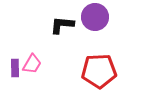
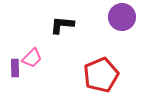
purple circle: moved 27 px right
pink trapezoid: moved 6 px up; rotated 15 degrees clockwise
red pentagon: moved 2 px right, 4 px down; rotated 20 degrees counterclockwise
